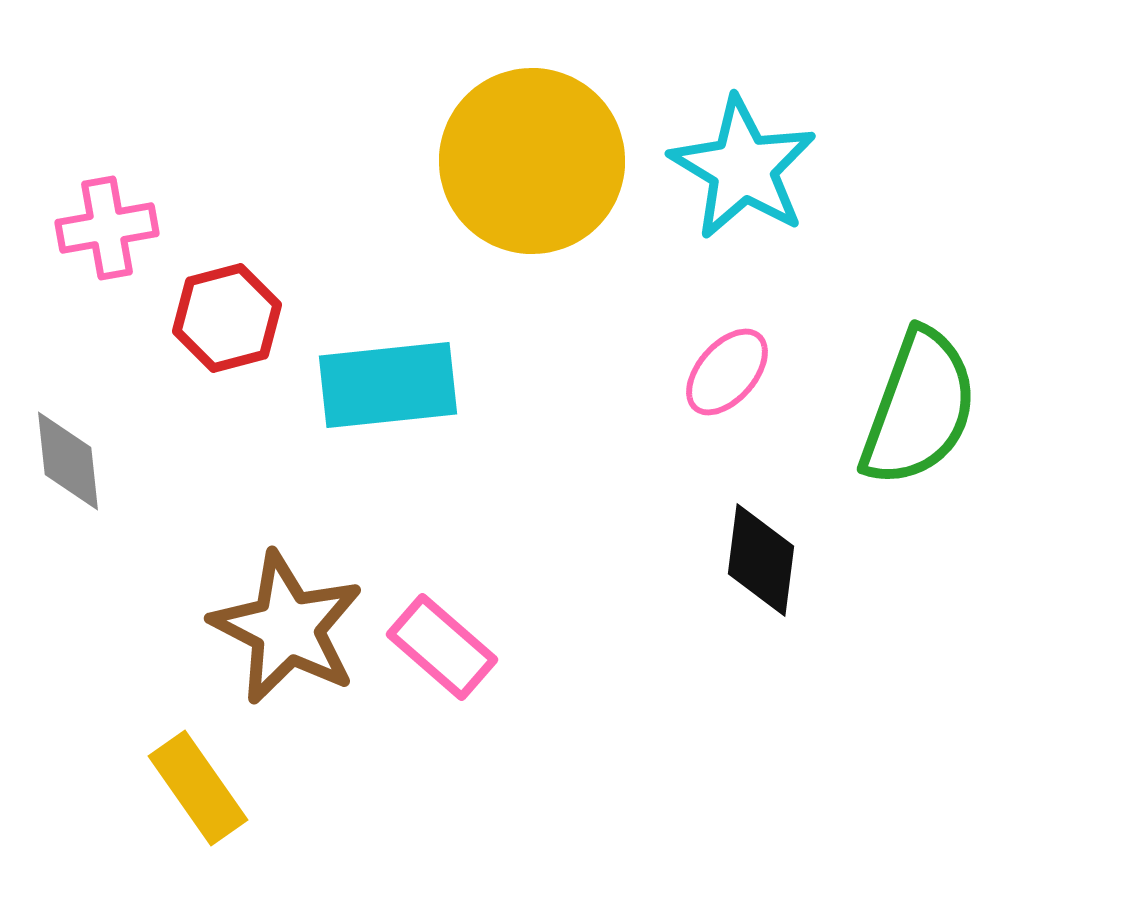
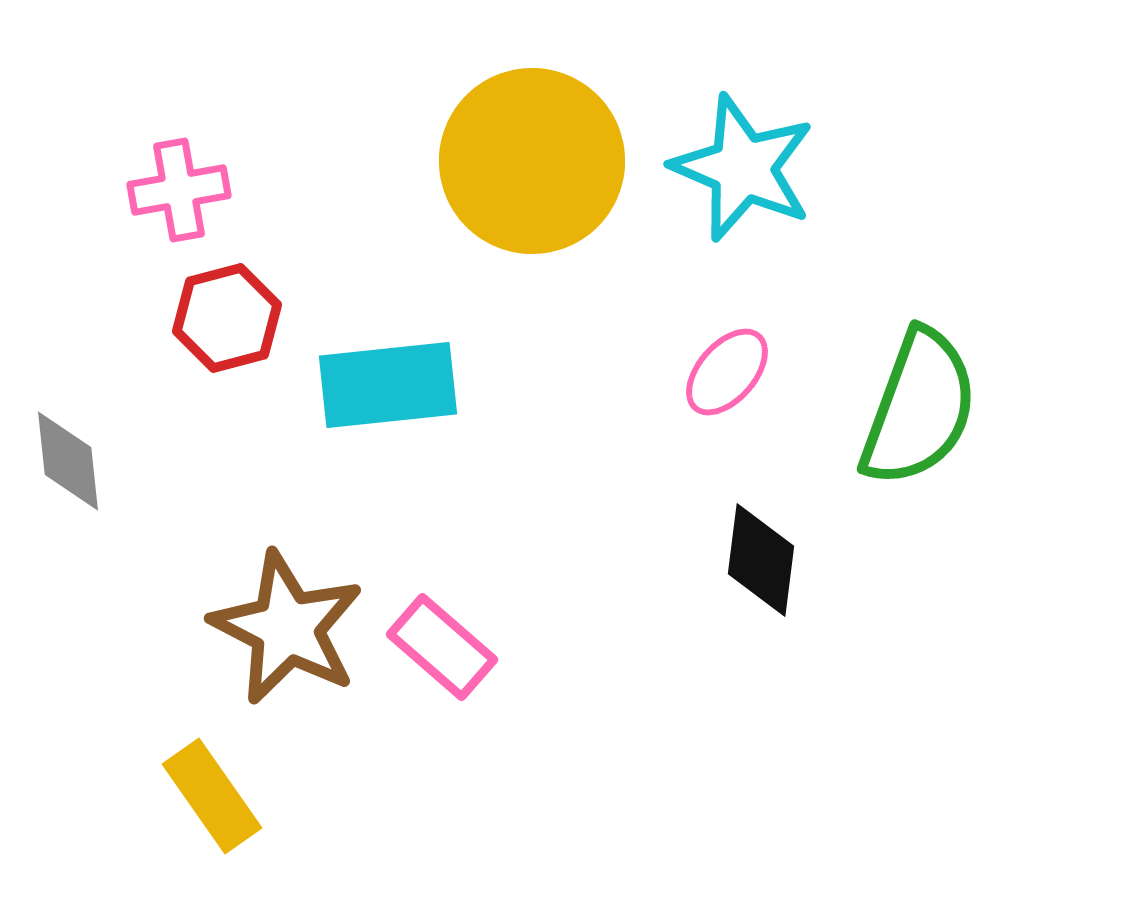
cyan star: rotated 8 degrees counterclockwise
pink cross: moved 72 px right, 38 px up
yellow rectangle: moved 14 px right, 8 px down
